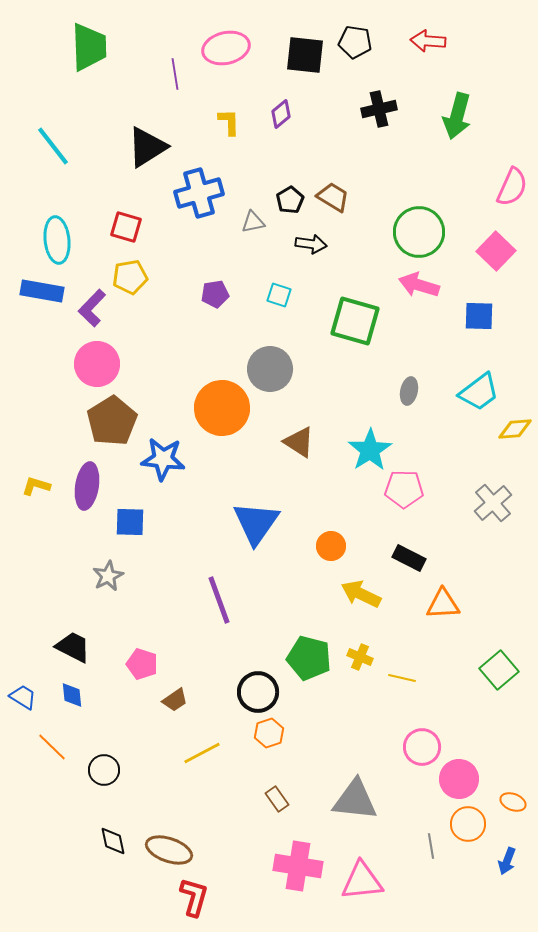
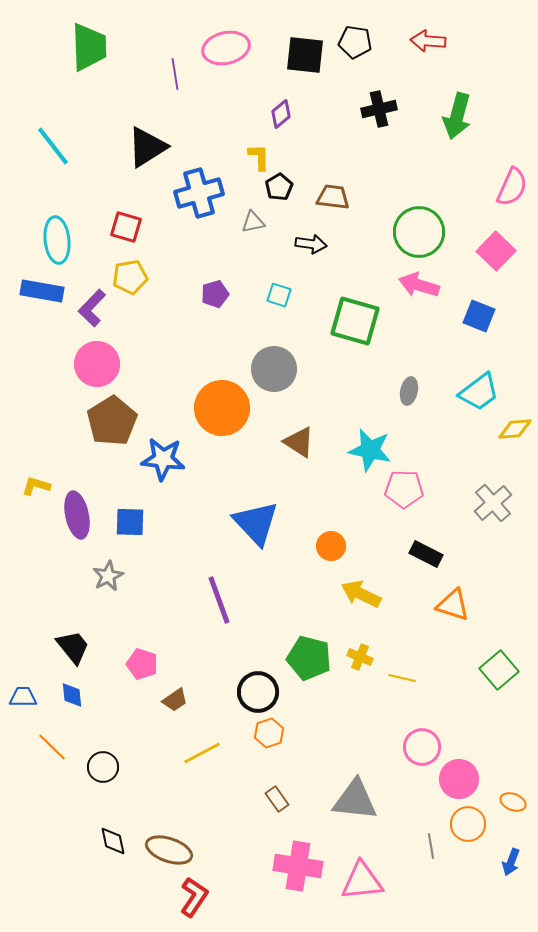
yellow L-shape at (229, 122): moved 30 px right, 35 px down
brown trapezoid at (333, 197): rotated 24 degrees counterclockwise
black pentagon at (290, 200): moved 11 px left, 13 px up
purple pentagon at (215, 294): rotated 8 degrees counterclockwise
blue square at (479, 316): rotated 20 degrees clockwise
gray circle at (270, 369): moved 4 px right
cyan star at (370, 450): rotated 27 degrees counterclockwise
purple ellipse at (87, 486): moved 10 px left, 29 px down; rotated 21 degrees counterclockwise
blue triangle at (256, 523): rotated 18 degrees counterclockwise
black rectangle at (409, 558): moved 17 px right, 4 px up
orange triangle at (443, 604): moved 10 px right, 1 px down; rotated 21 degrees clockwise
black trapezoid at (73, 647): rotated 24 degrees clockwise
blue trapezoid at (23, 697): rotated 32 degrees counterclockwise
black circle at (104, 770): moved 1 px left, 3 px up
blue arrow at (507, 861): moved 4 px right, 1 px down
red L-shape at (194, 897): rotated 18 degrees clockwise
